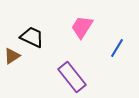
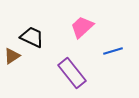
pink trapezoid: rotated 15 degrees clockwise
blue line: moved 4 px left, 3 px down; rotated 42 degrees clockwise
purple rectangle: moved 4 px up
